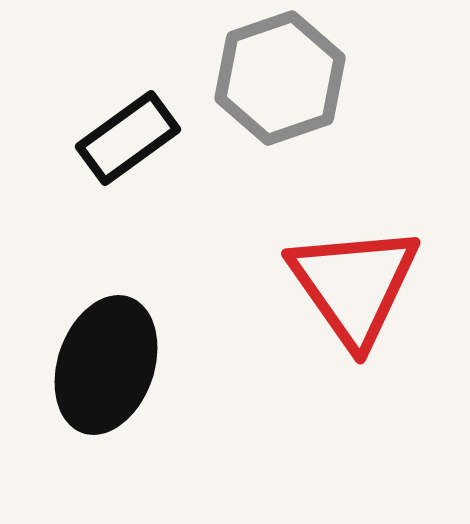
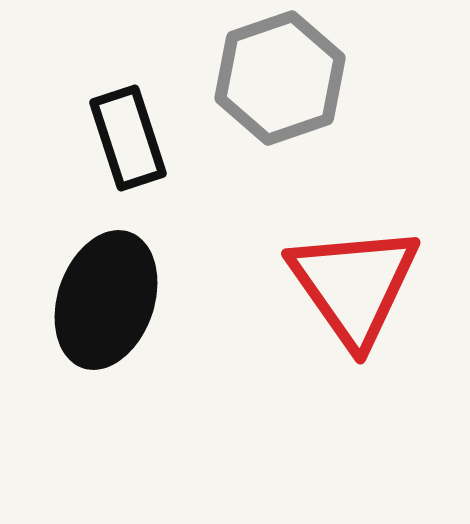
black rectangle: rotated 72 degrees counterclockwise
black ellipse: moved 65 px up
